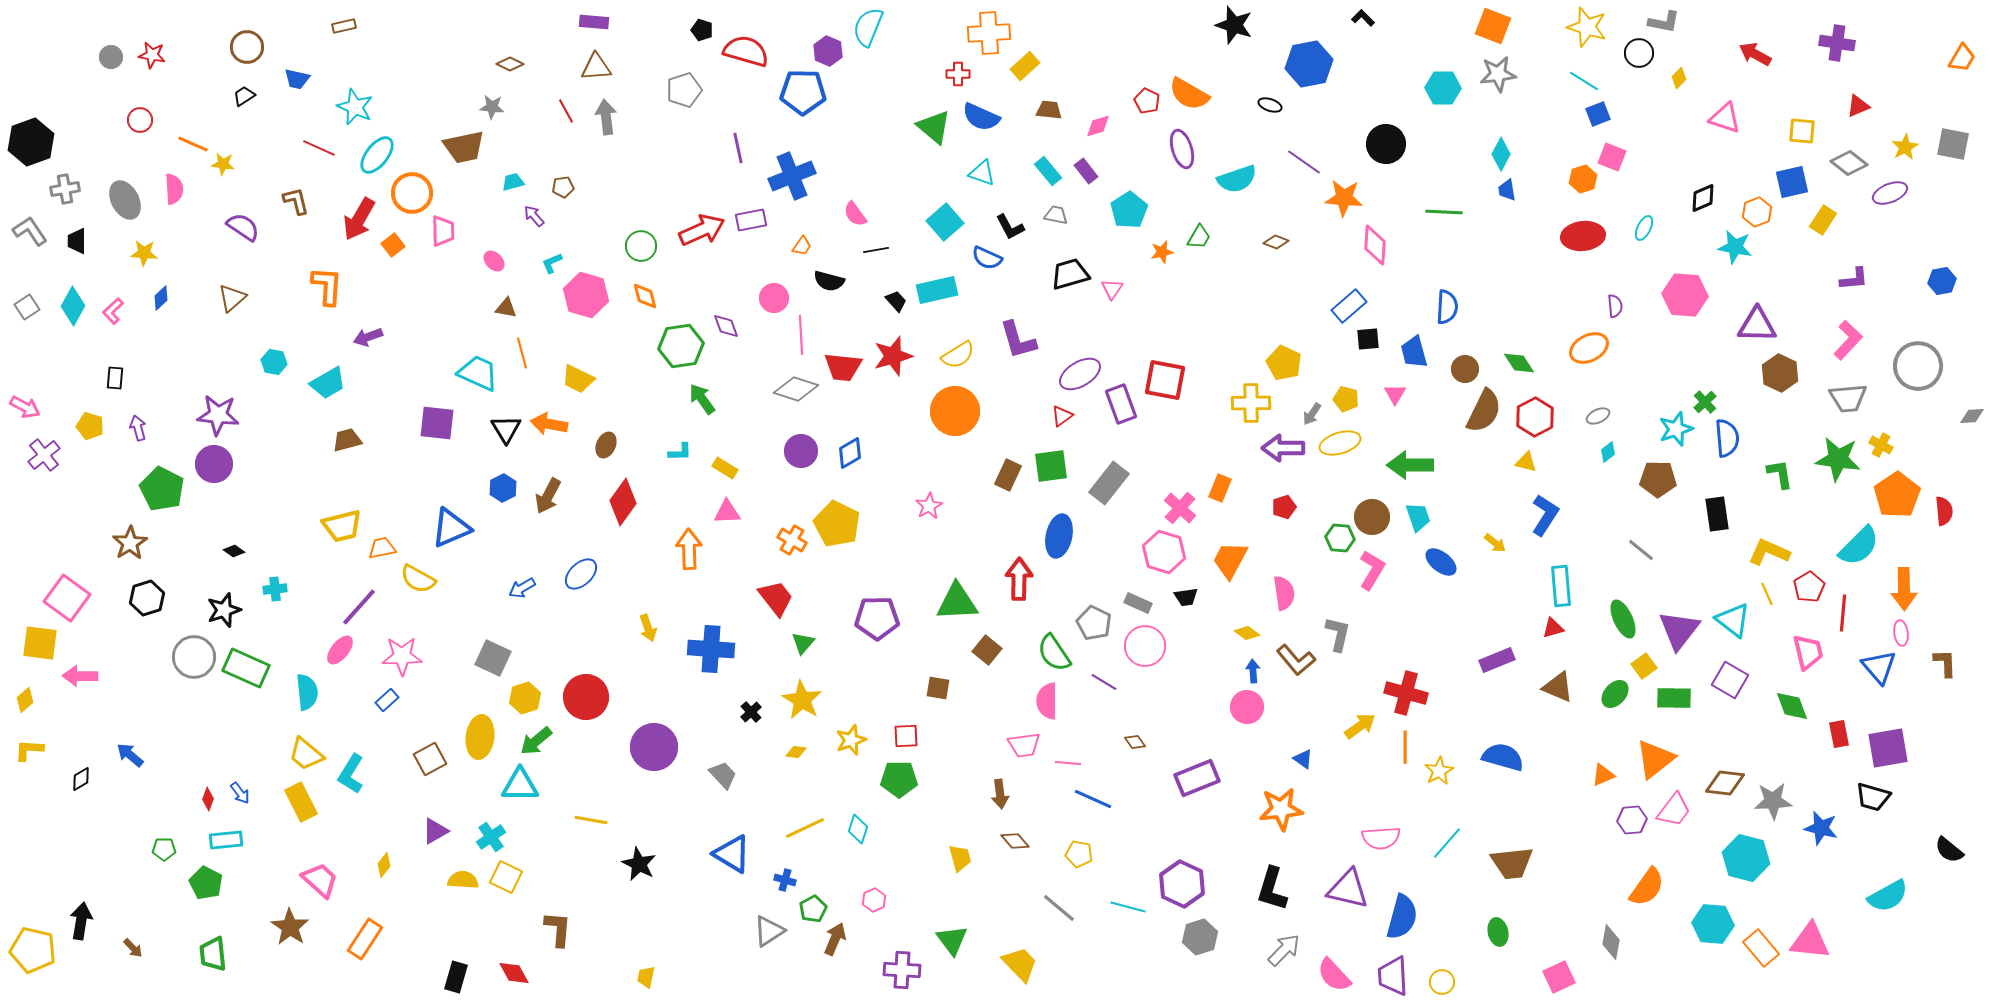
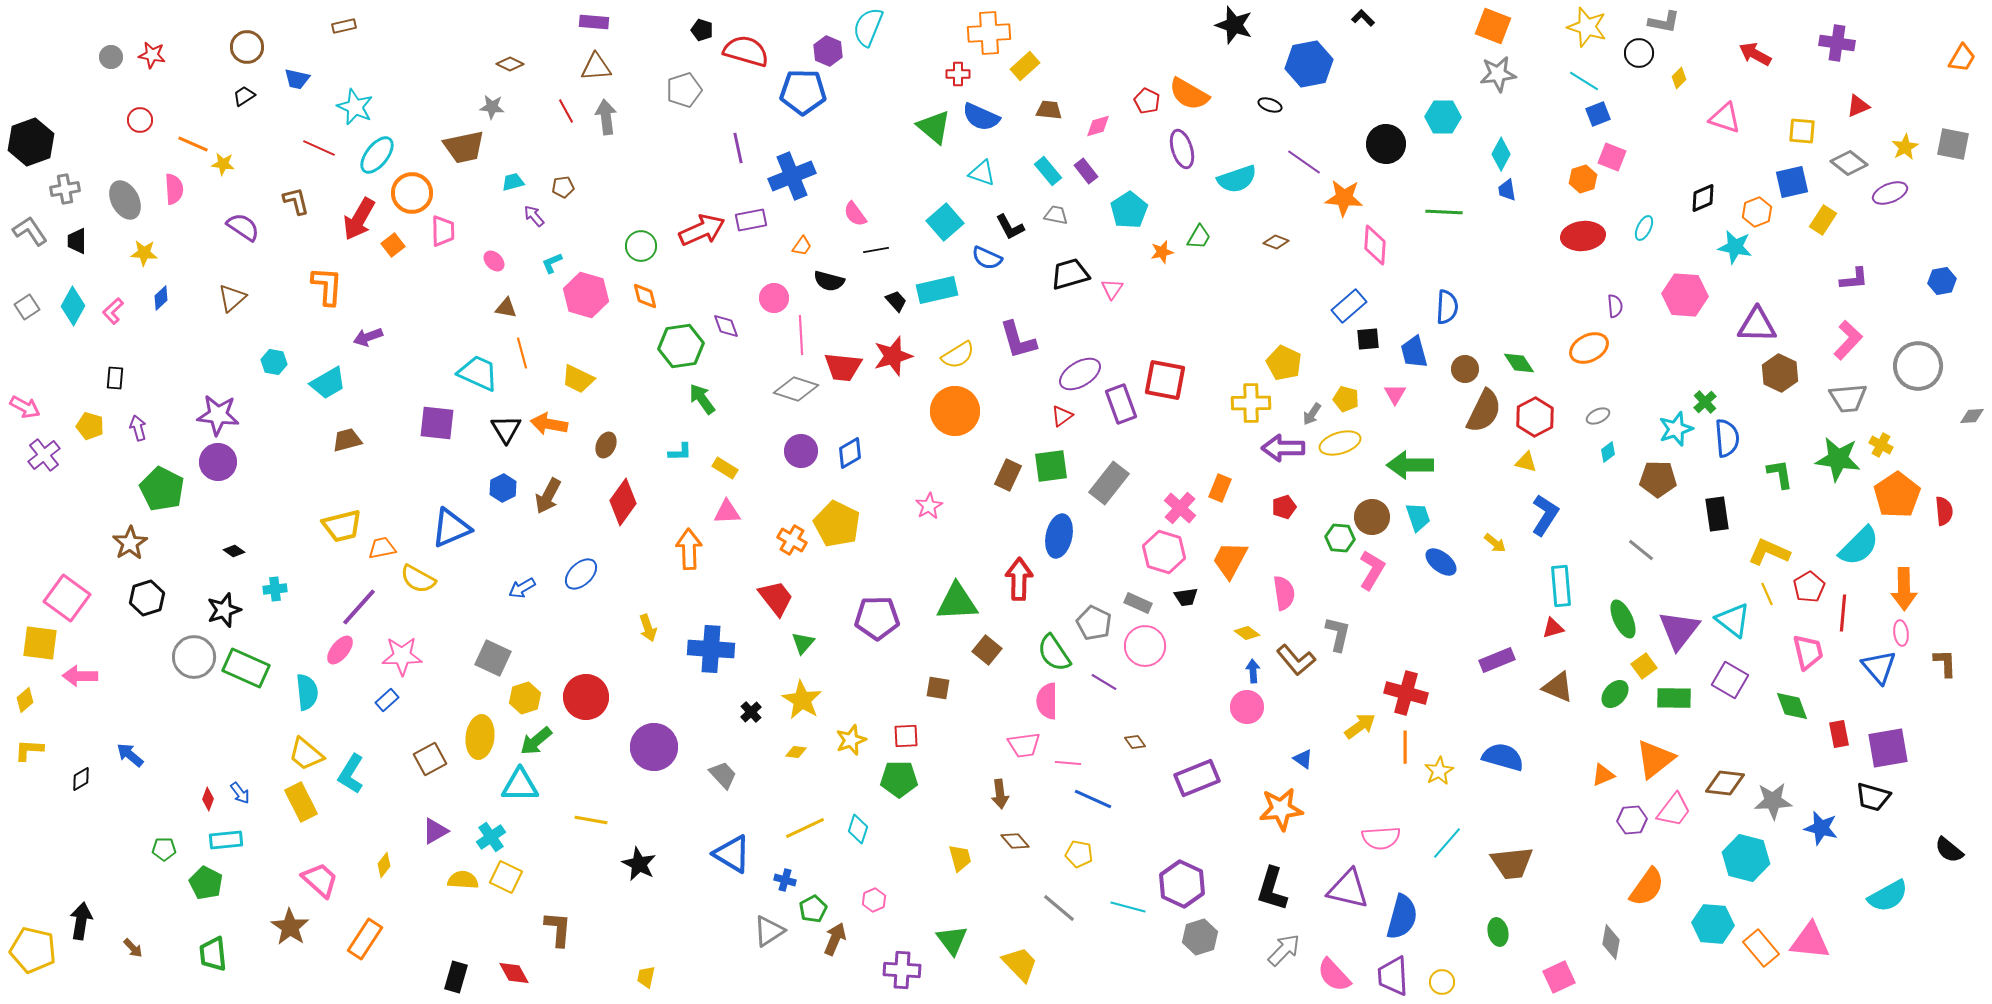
cyan hexagon at (1443, 88): moved 29 px down
purple circle at (214, 464): moved 4 px right, 2 px up
